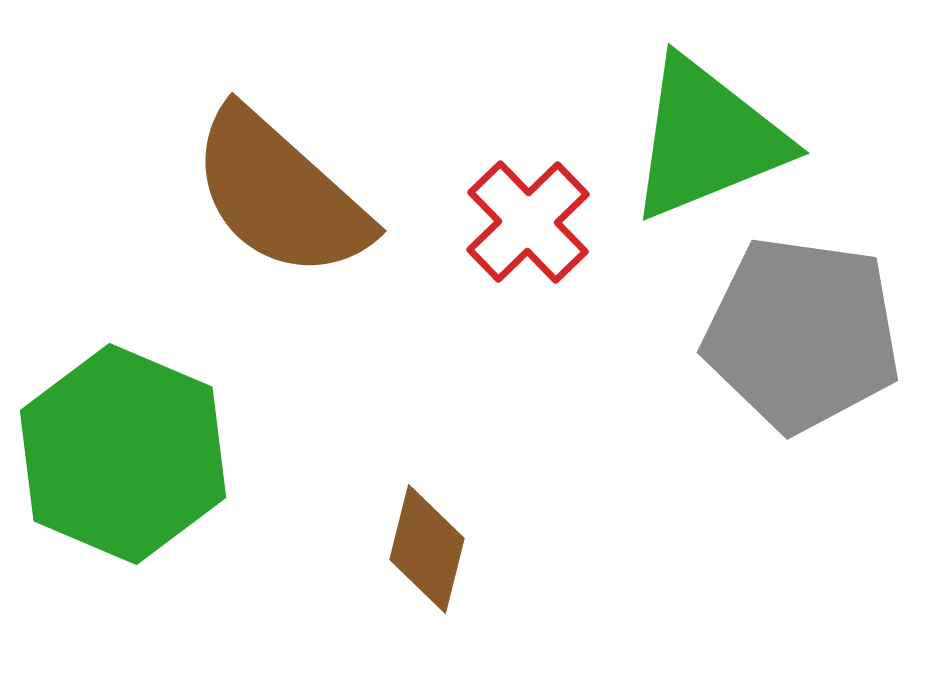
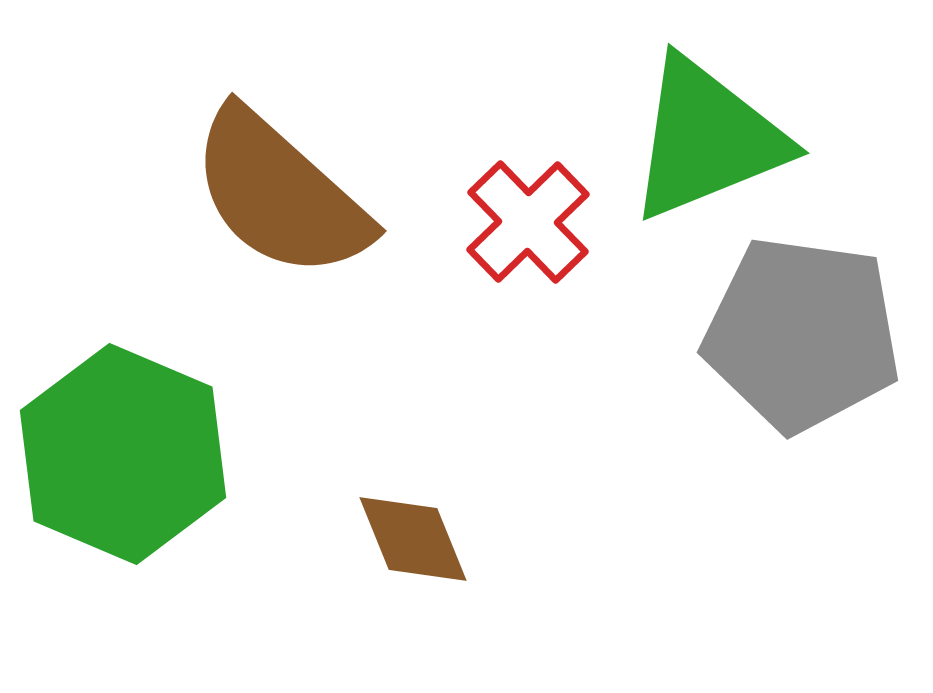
brown diamond: moved 14 px left, 10 px up; rotated 36 degrees counterclockwise
